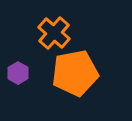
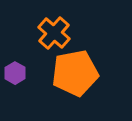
purple hexagon: moved 3 px left
